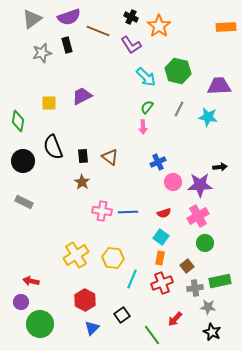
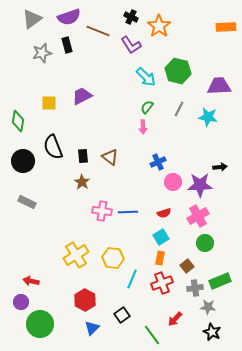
gray rectangle at (24, 202): moved 3 px right
cyan square at (161, 237): rotated 21 degrees clockwise
green rectangle at (220, 281): rotated 10 degrees counterclockwise
